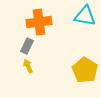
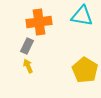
cyan triangle: moved 3 px left
